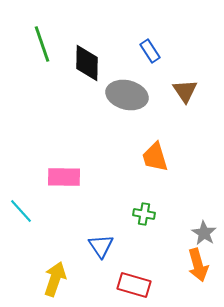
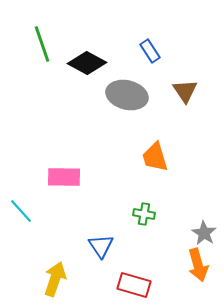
black diamond: rotated 63 degrees counterclockwise
